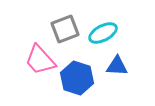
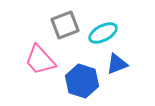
gray square: moved 4 px up
blue triangle: moved 2 px up; rotated 25 degrees counterclockwise
blue hexagon: moved 5 px right, 3 px down
